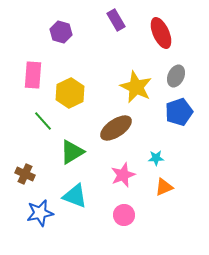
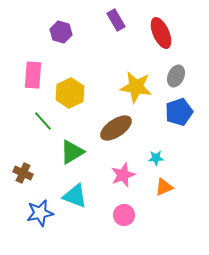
yellow star: rotated 16 degrees counterclockwise
brown cross: moved 2 px left, 1 px up
